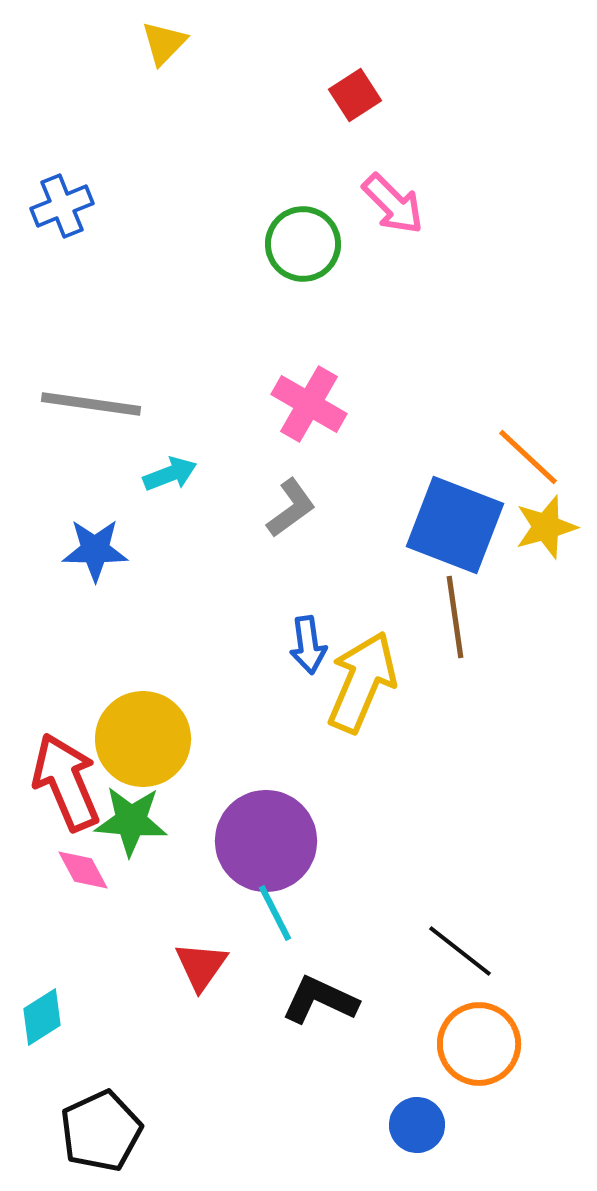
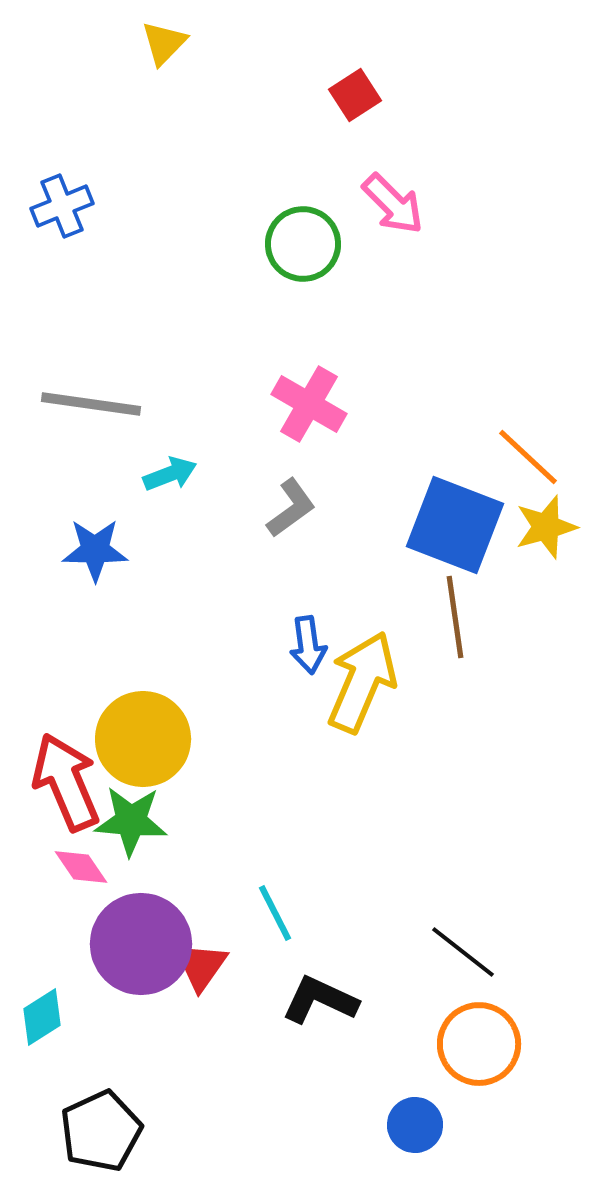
purple circle: moved 125 px left, 103 px down
pink diamond: moved 2 px left, 3 px up; rotated 6 degrees counterclockwise
black line: moved 3 px right, 1 px down
blue circle: moved 2 px left
